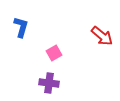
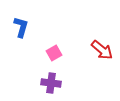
red arrow: moved 14 px down
purple cross: moved 2 px right
